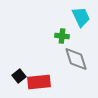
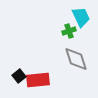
green cross: moved 7 px right, 5 px up; rotated 24 degrees counterclockwise
red rectangle: moved 1 px left, 2 px up
